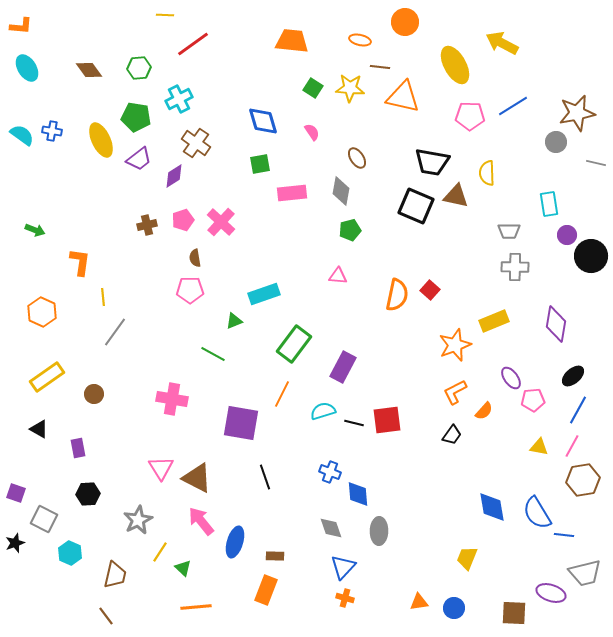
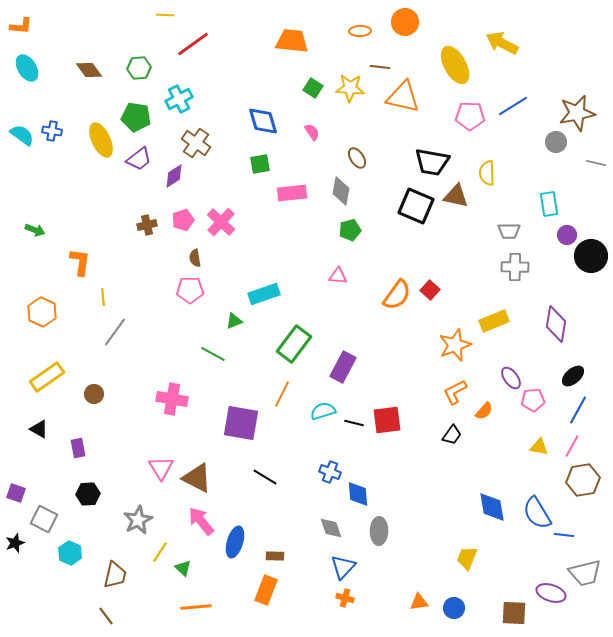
orange ellipse at (360, 40): moved 9 px up; rotated 15 degrees counterclockwise
orange semicircle at (397, 295): rotated 24 degrees clockwise
black line at (265, 477): rotated 40 degrees counterclockwise
